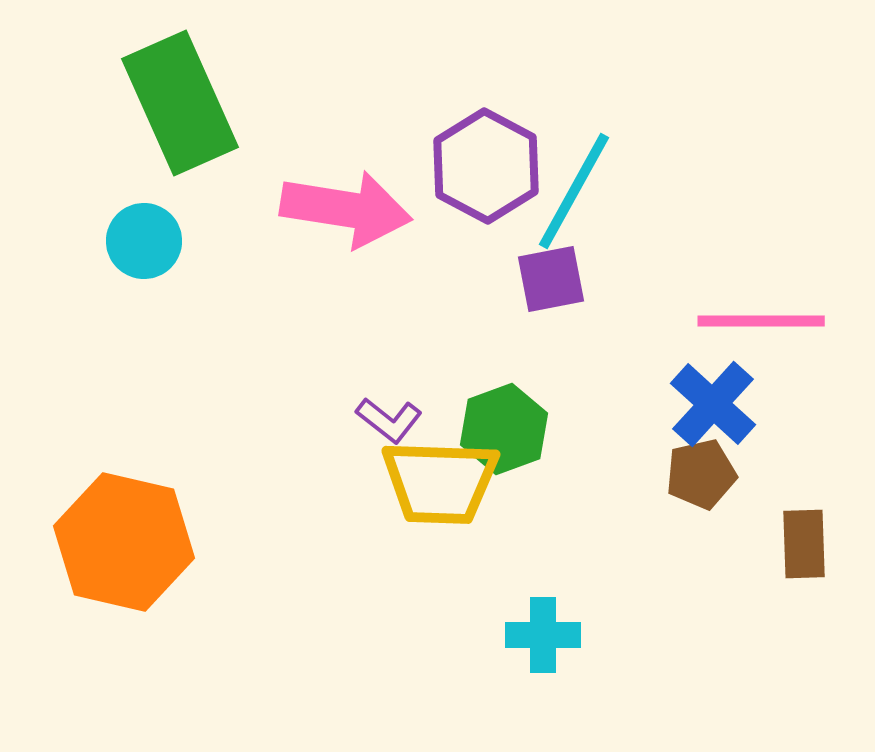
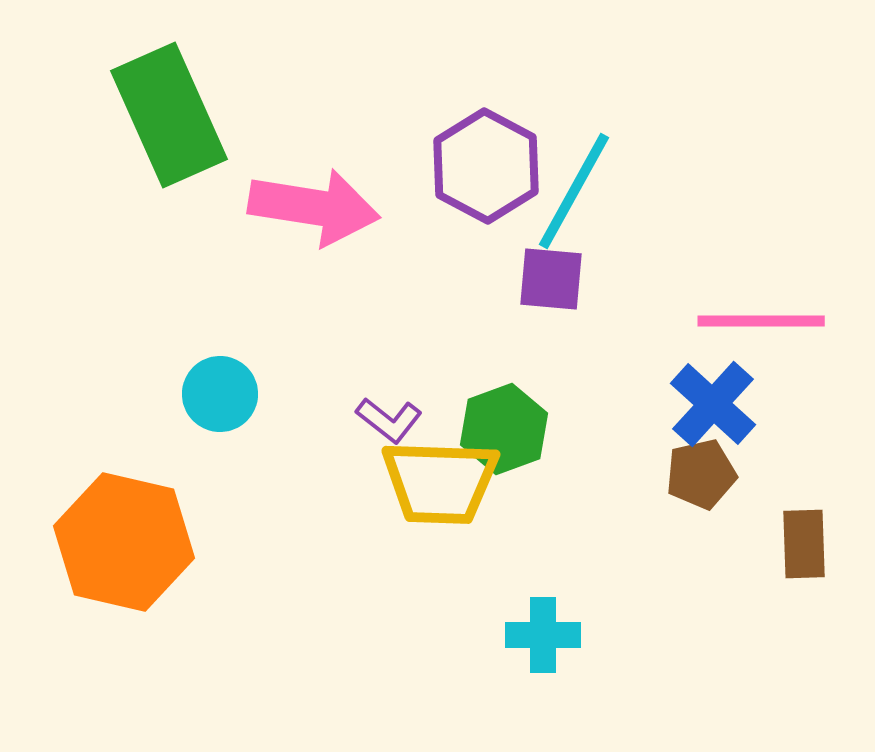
green rectangle: moved 11 px left, 12 px down
pink arrow: moved 32 px left, 2 px up
cyan circle: moved 76 px right, 153 px down
purple square: rotated 16 degrees clockwise
